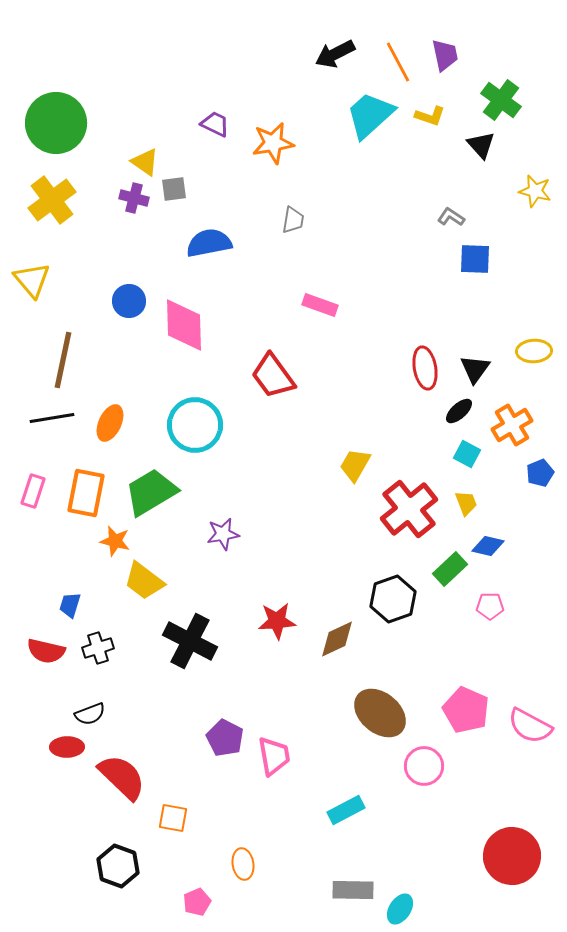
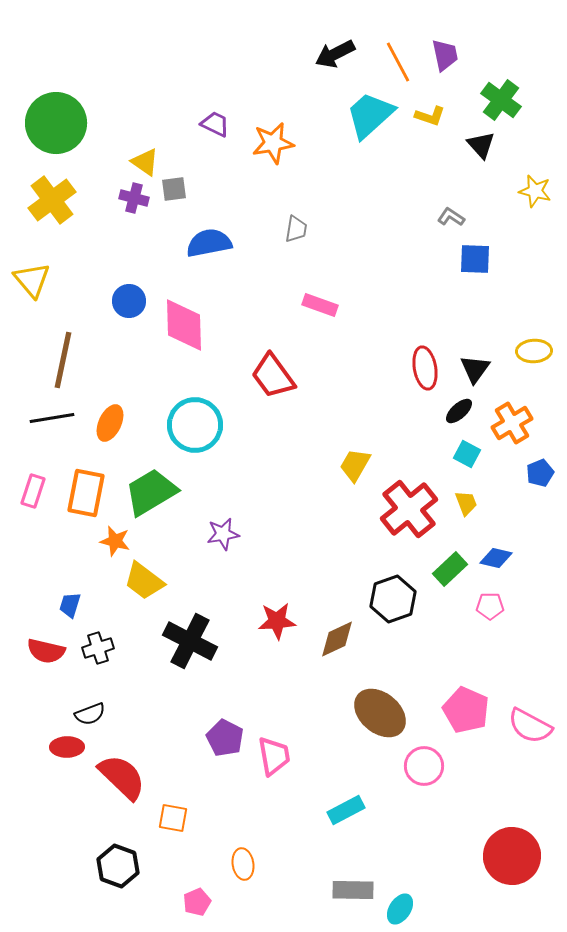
gray trapezoid at (293, 220): moved 3 px right, 9 px down
orange cross at (512, 425): moved 2 px up
blue diamond at (488, 546): moved 8 px right, 12 px down
